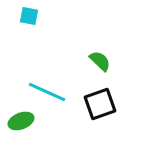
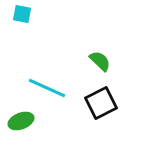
cyan square: moved 7 px left, 2 px up
cyan line: moved 4 px up
black square: moved 1 px right, 1 px up; rotated 8 degrees counterclockwise
